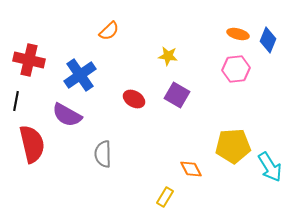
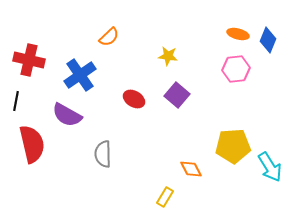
orange semicircle: moved 6 px down
purple square: rotated 10 degrees clockwise
